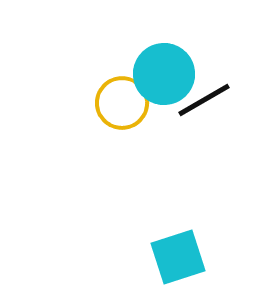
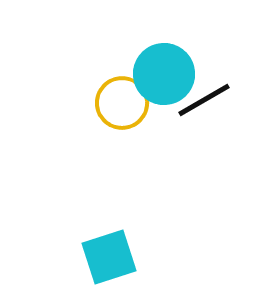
cyan square: moved 69 px left
